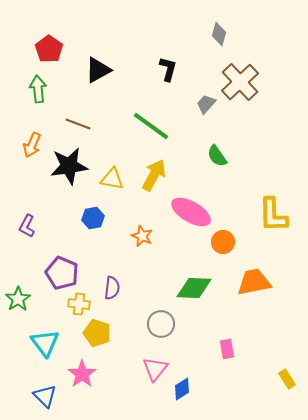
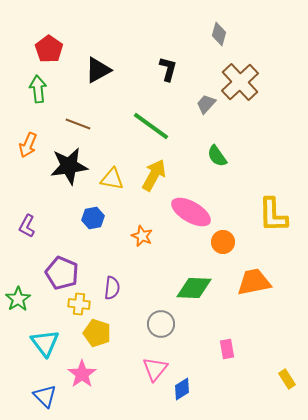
orange arrow: moved 4 px left
